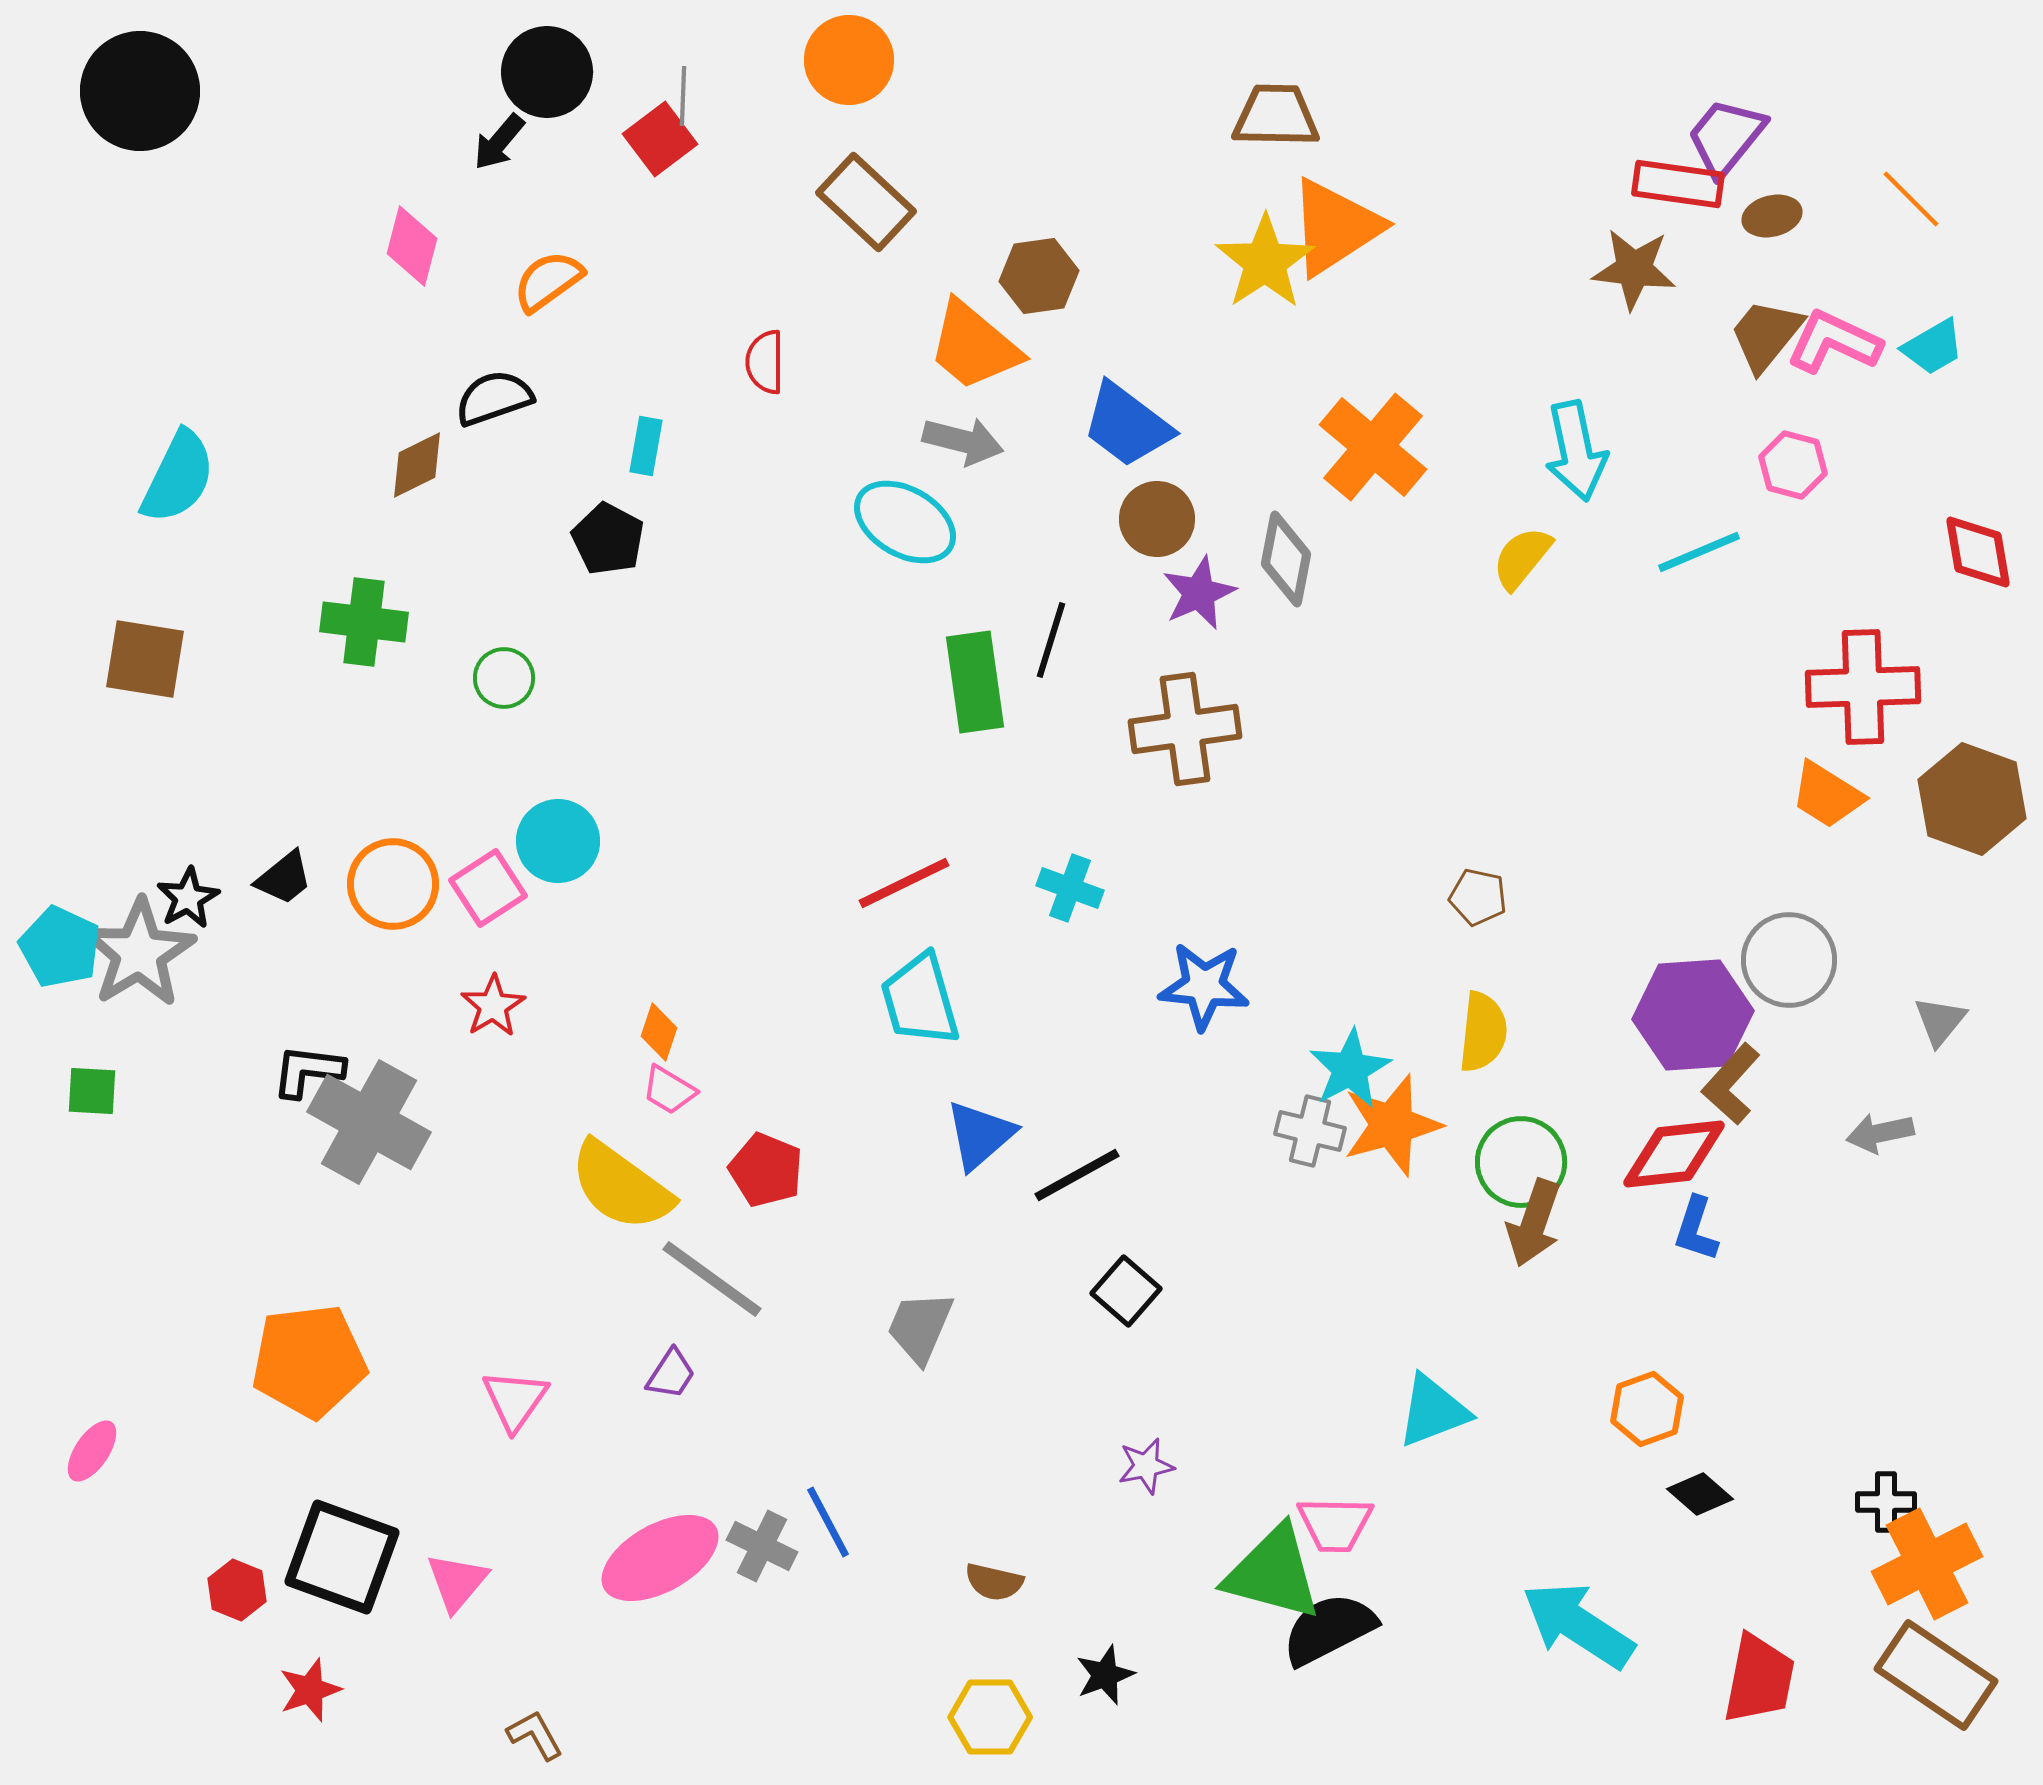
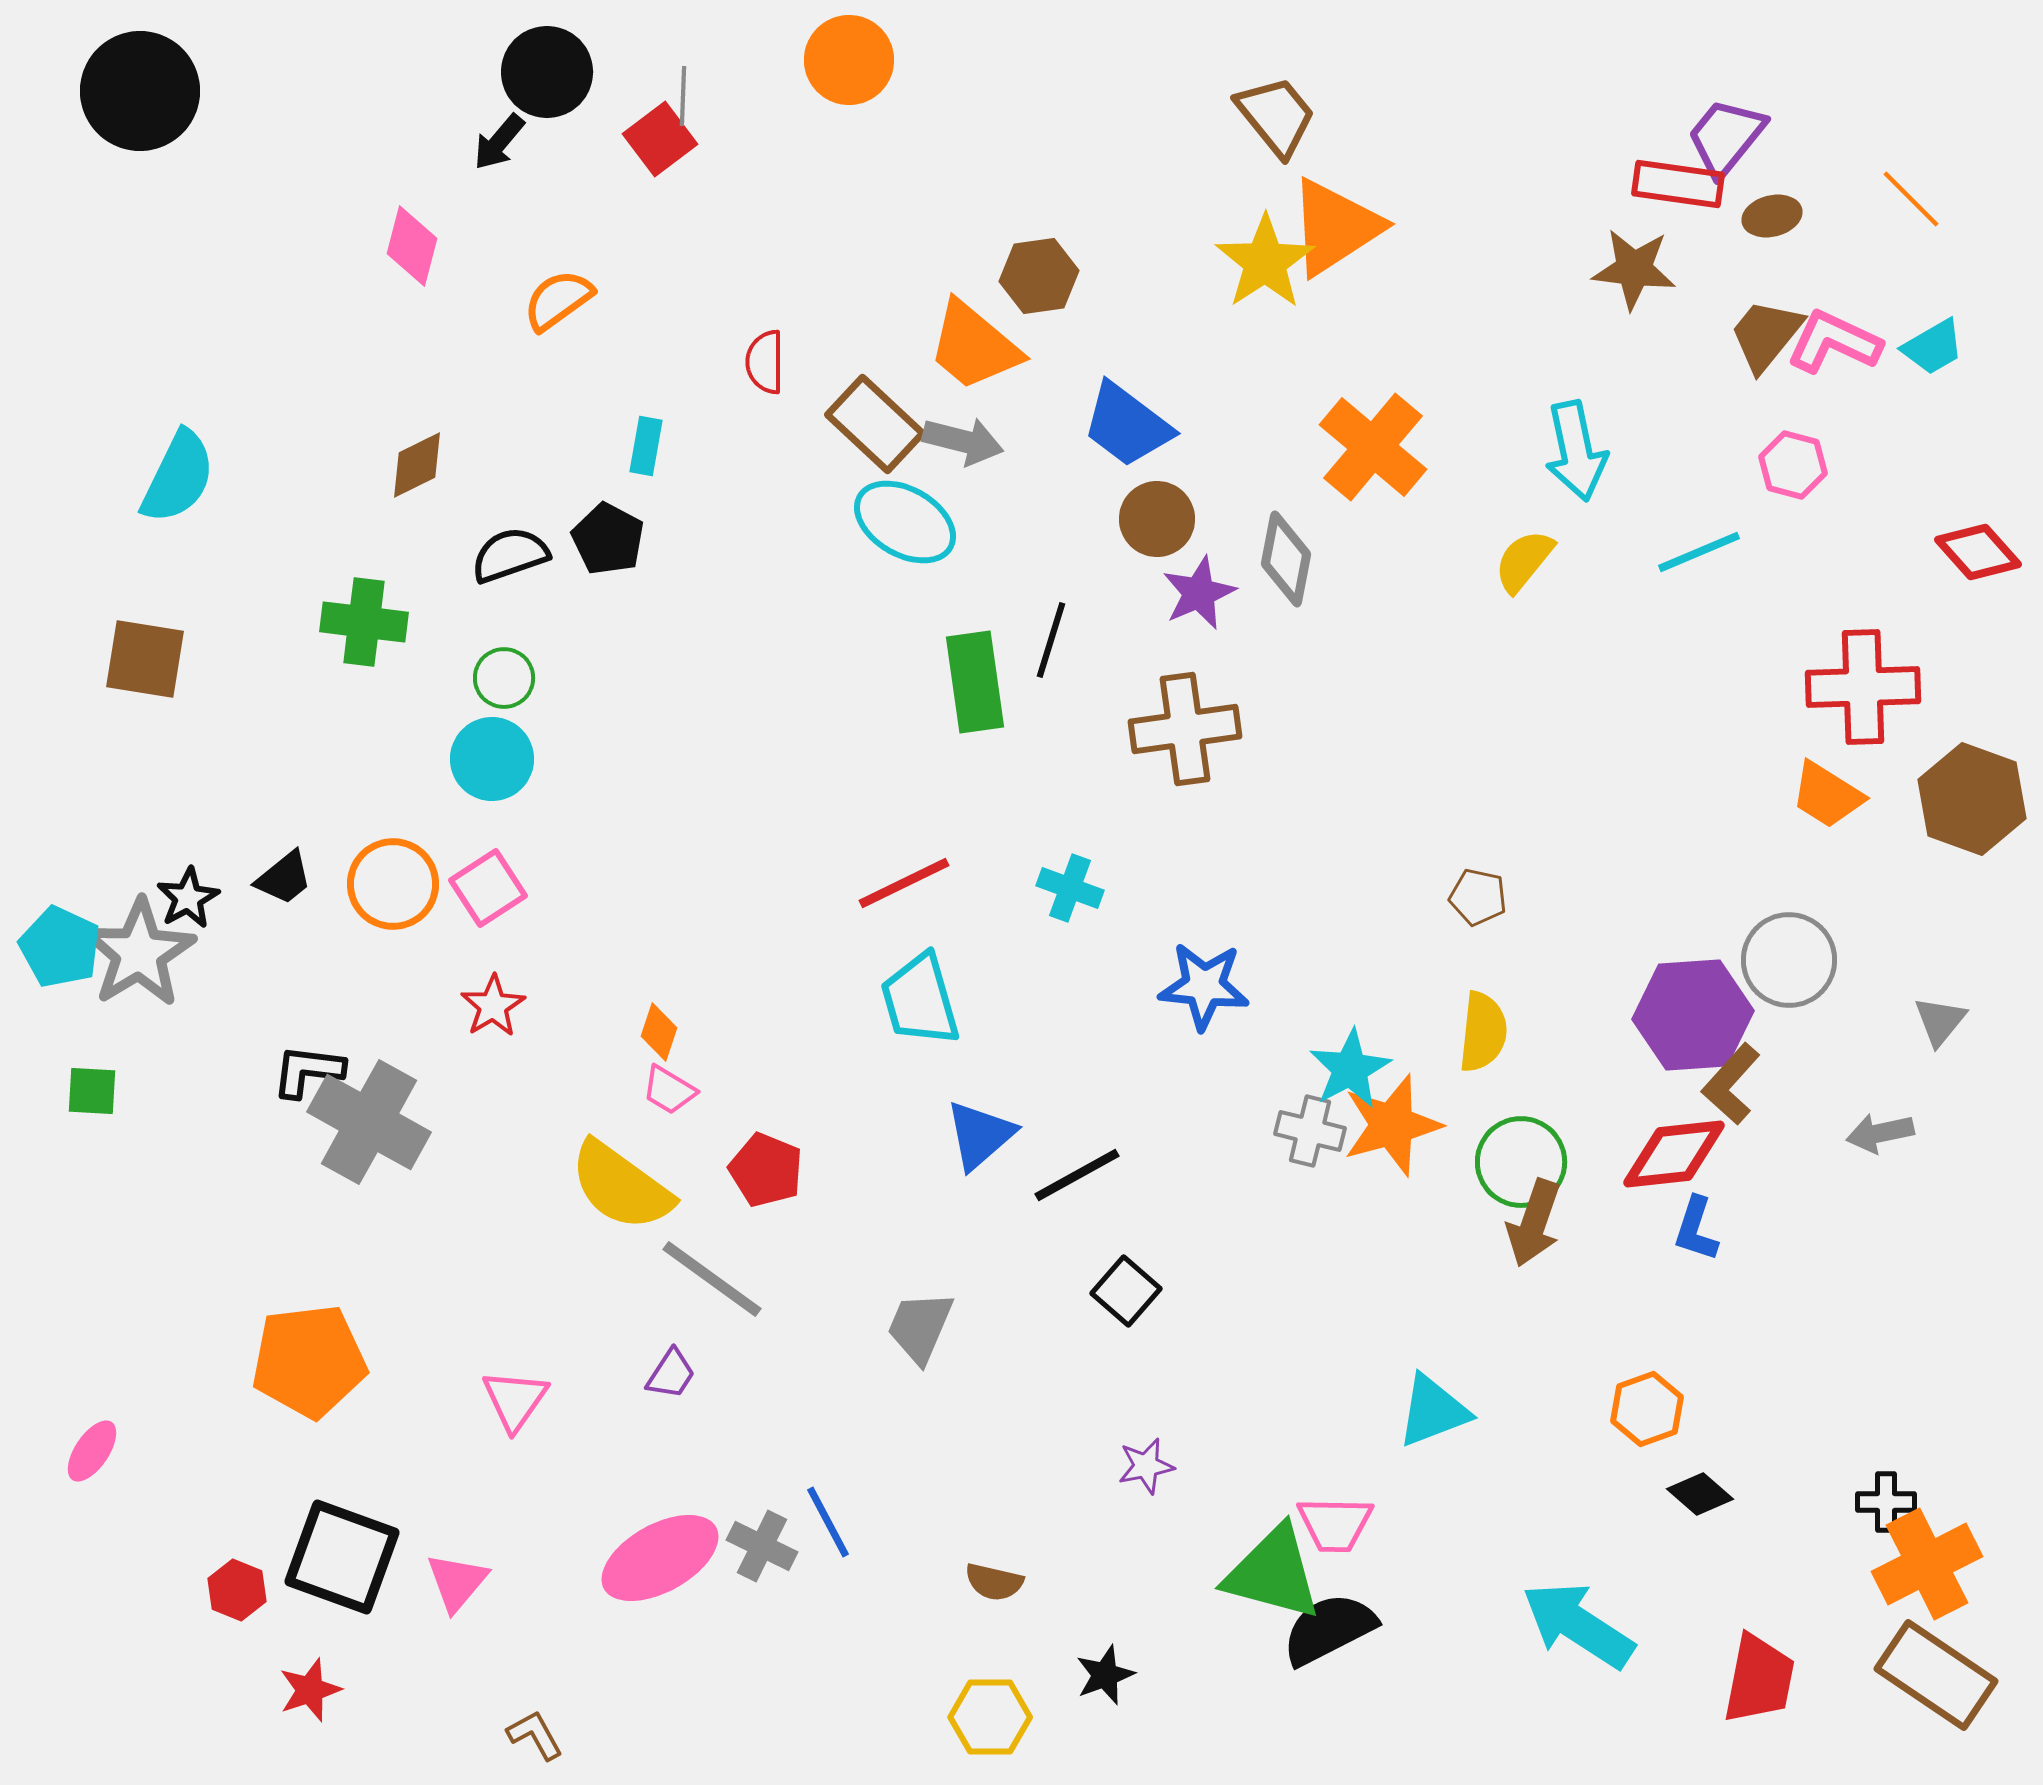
brown trapezoid at (1276, 116): rotated 50 degrees clockwise
brown rectangle at (866, 202): moved 9 px right, 222 px down
orange semicircle at (548, 281): moved 10 px right, 19 px down
black semicircle at (494, 398): moved 16 px right, 157 px down
red diamond at (1978, 552): rotated 32 degrees counterclockwise
yellow semicircle at (1522, 558): moved 2 px right, 3 px down
cyan circle at (558, 841): moved 66 px left, 82 px up
